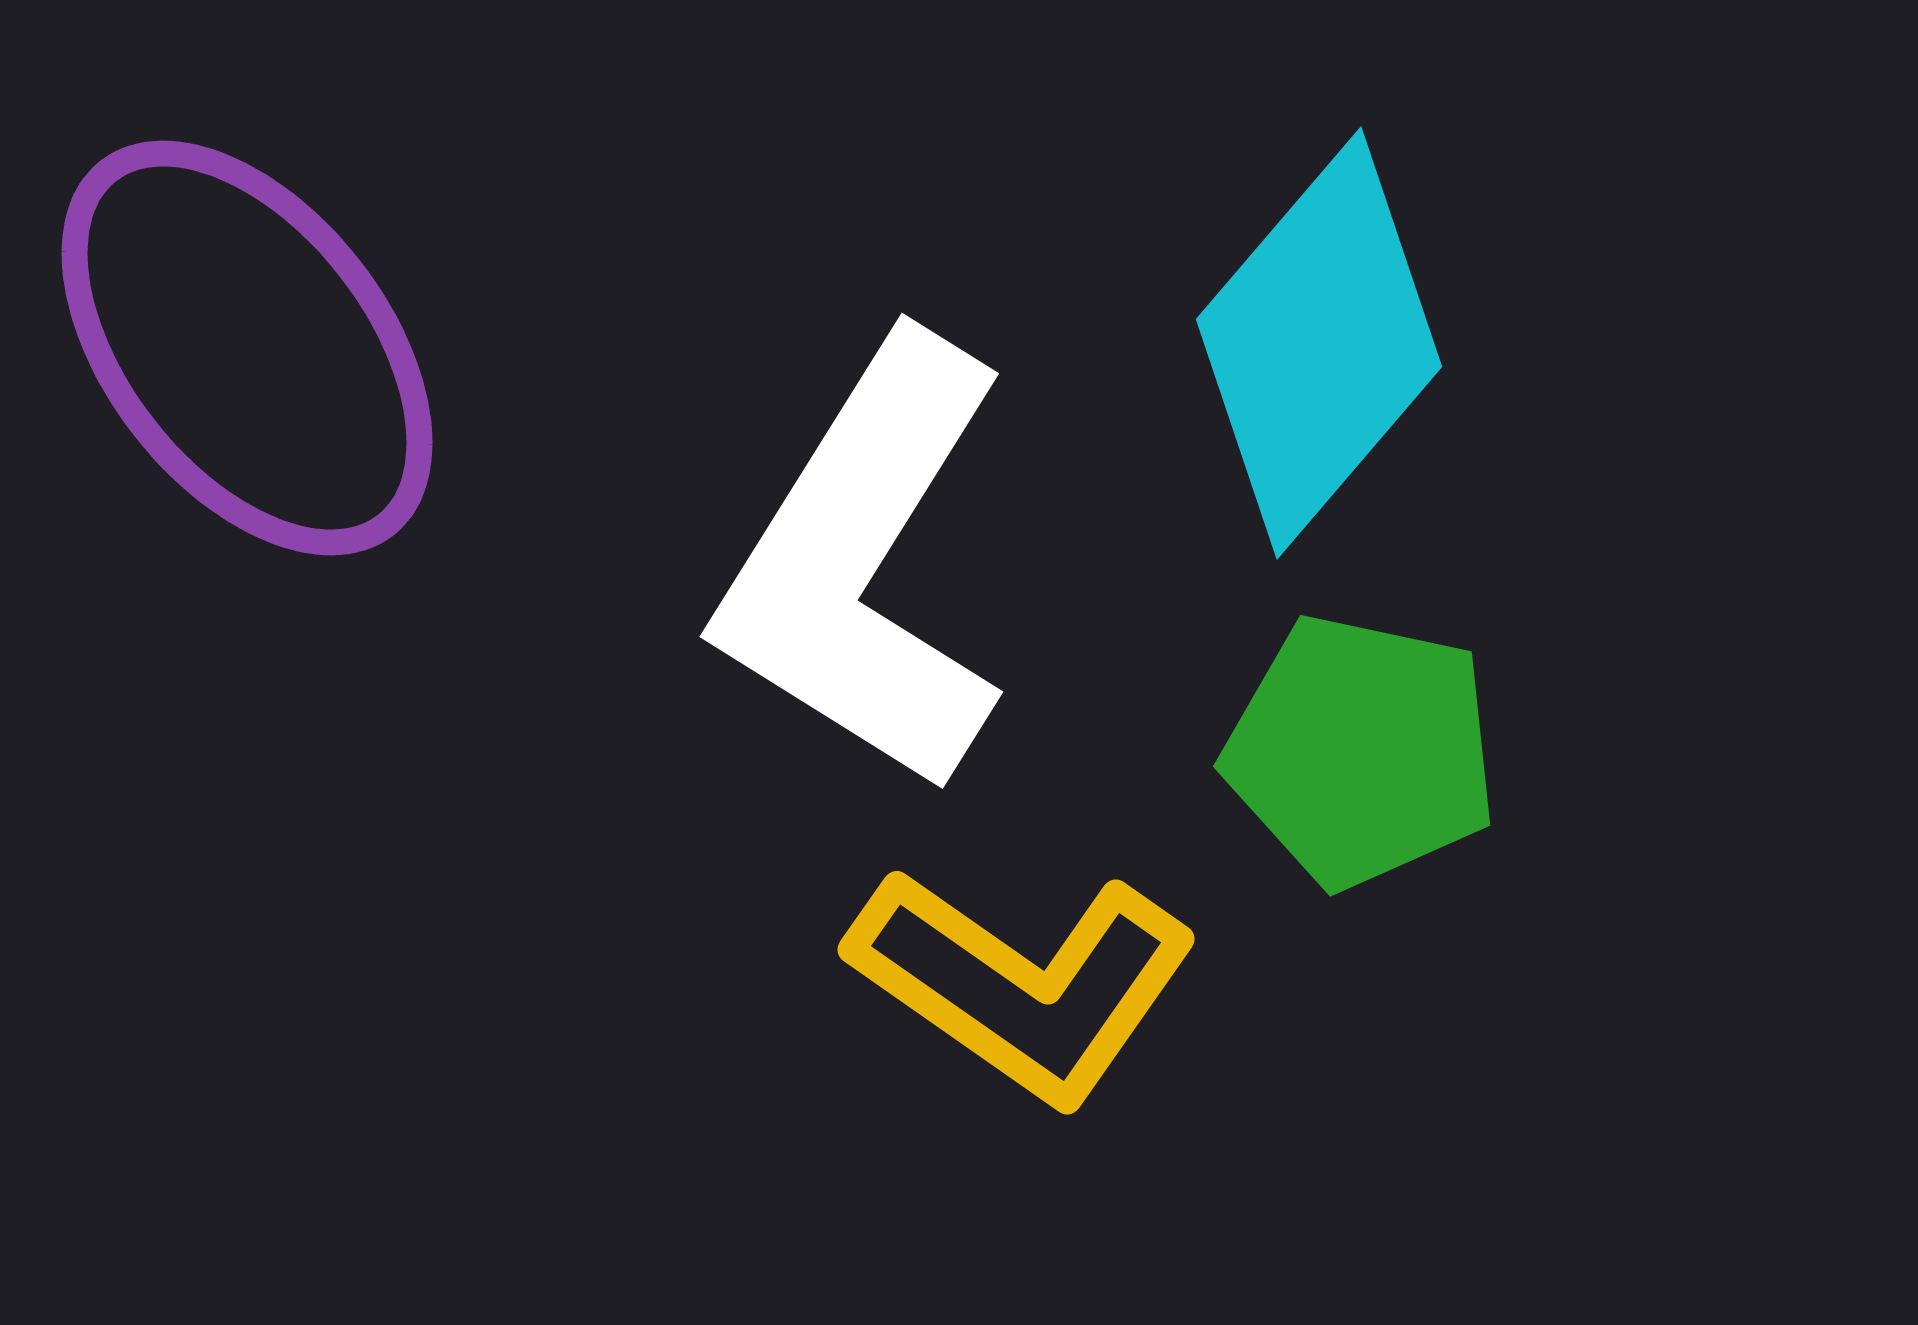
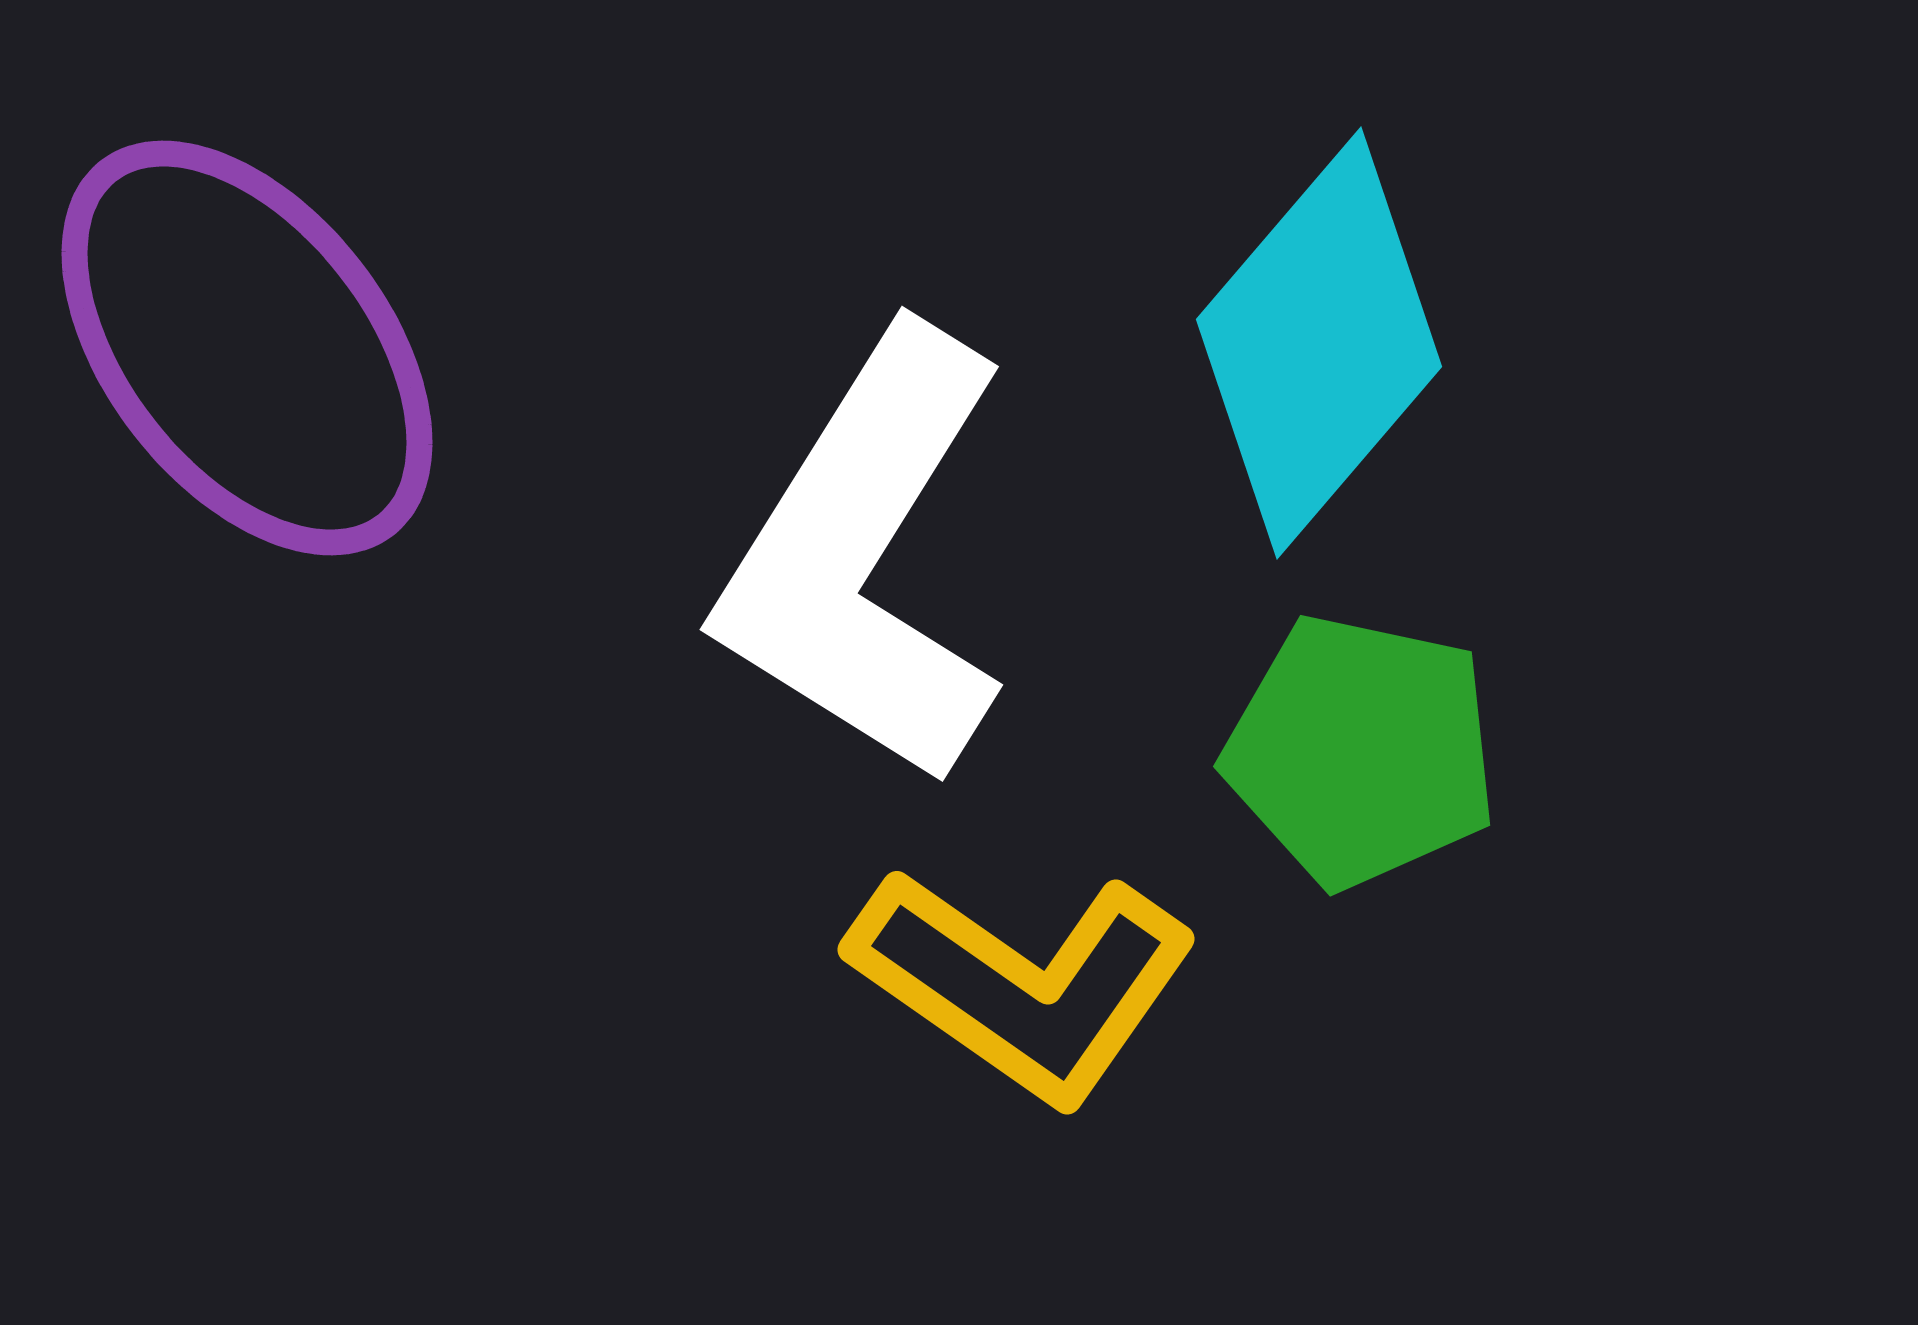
white L-shape: moved 7 px up
